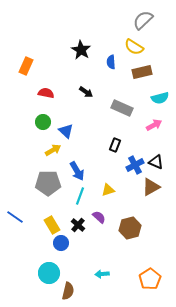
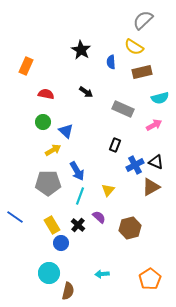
red semicircle: moved 1 px down
gray rectangle: moved 1 px right, 1 px down
yellow triangle: rotated 32 degrees counterclockwise
